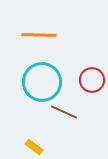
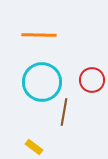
brown line: rotated 76 degrees clockwise
